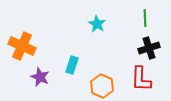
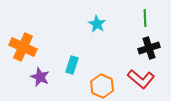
orange cross: moved 1 px right, 1 px down
red L-shape: rotated 52 degrees counterclockwise
